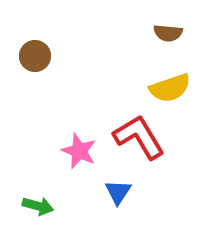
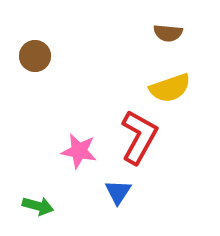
red L-shape: rotated 60 degrees clockwise
pink star: rotated 12 degrees counterclockwise
